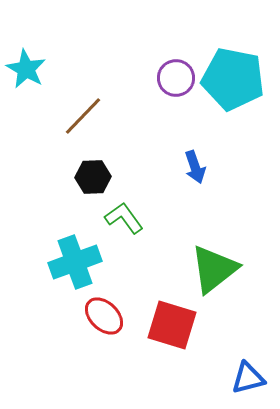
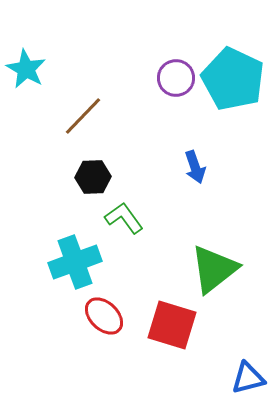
cyan pentagon: rotated 14 degrees clockwise
